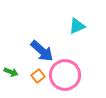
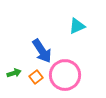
blue arrow: rotated 15 degrees clockwise
green arrow: moved 3 px right, 1 px down; rotated 40 degrees counterclockwise
orange square: moved 2 px left, 1 px down
